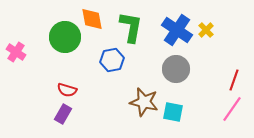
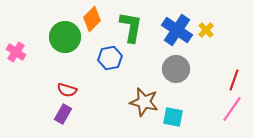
orange diamond: rotated 55 degrees clockwise
blue hexagon: moved 2 px left, 2 px up
cyan square: moved 5 px down
